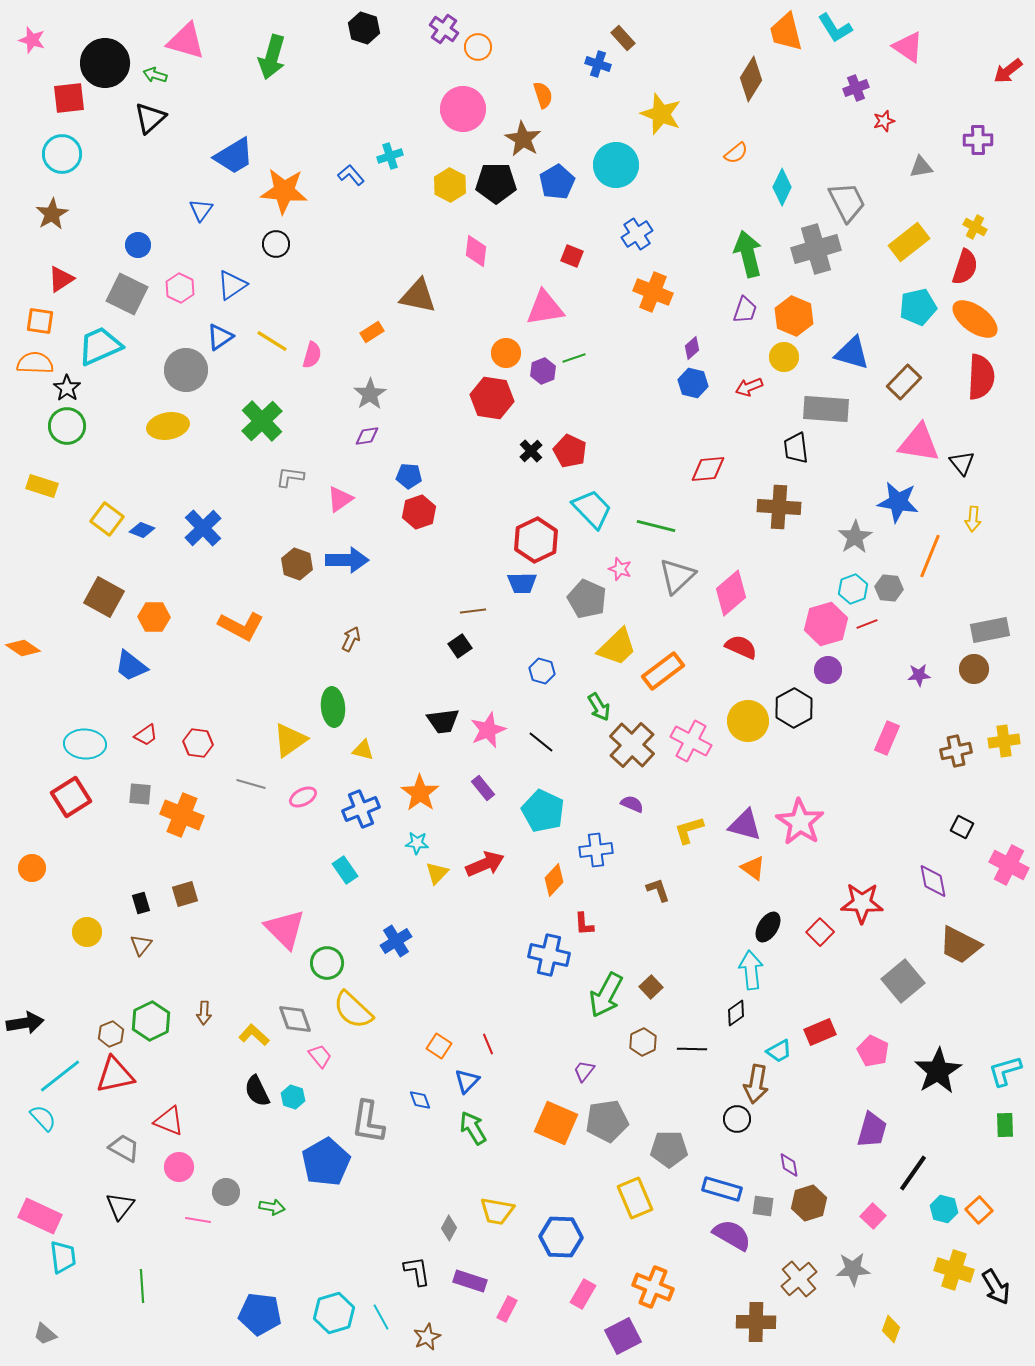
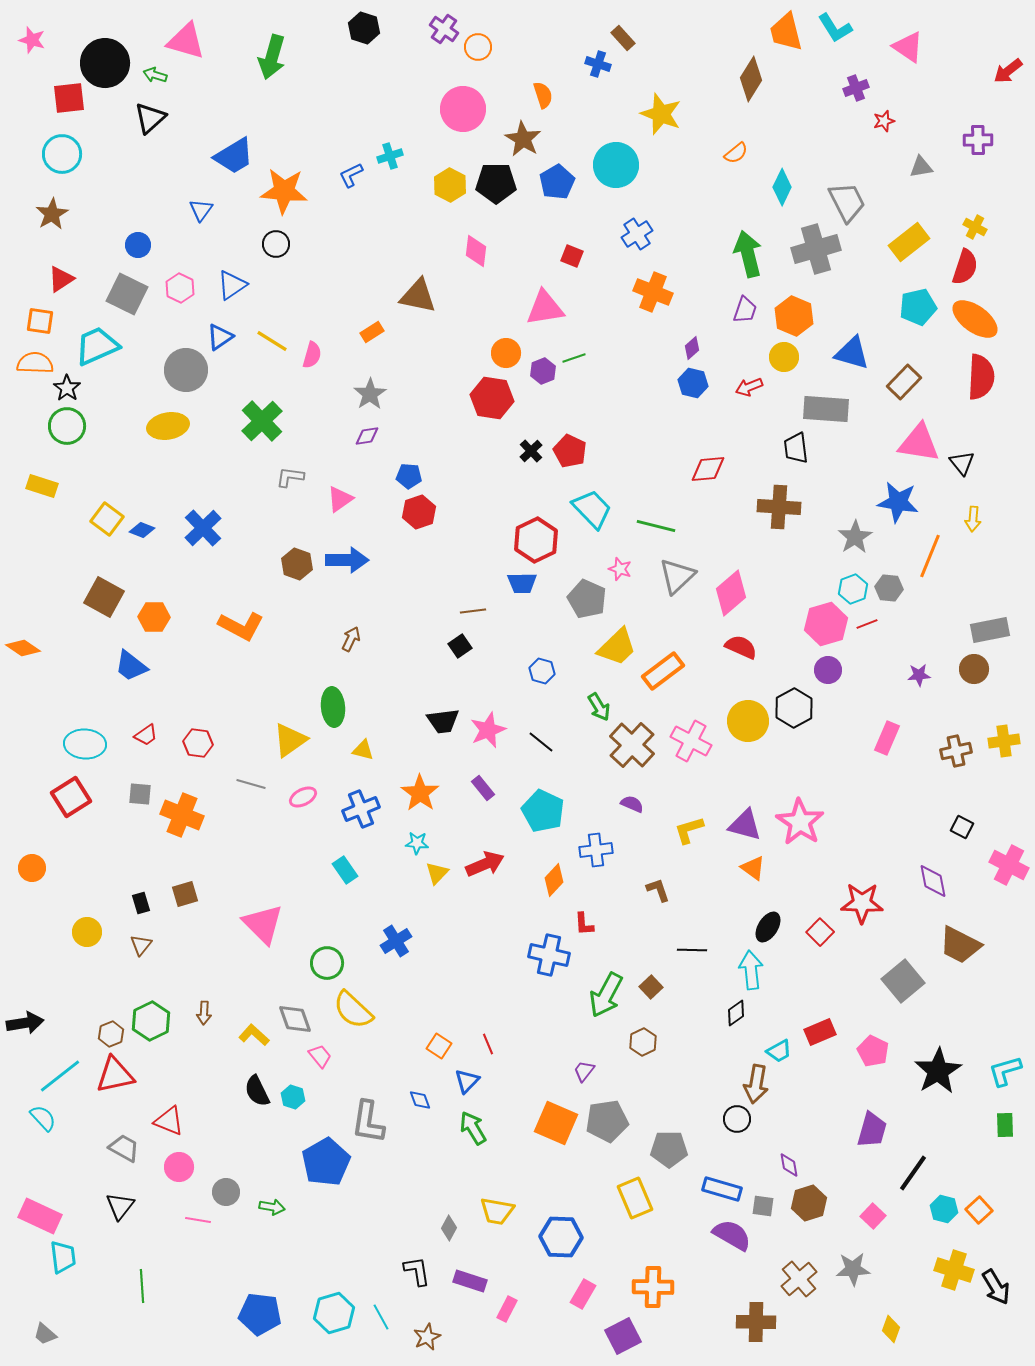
blue L-shape at (351, 175): rotated 76 degrees counterclockwise
cyan trapezoid at (100, 346): moved 3 px left
pink triangle at (285, 929): moved 22 px left, 5 px up
black line at (692, 1049): moved 99 px up
orange cross at (653, 1287): rotated 21 degrees counterclockwise
